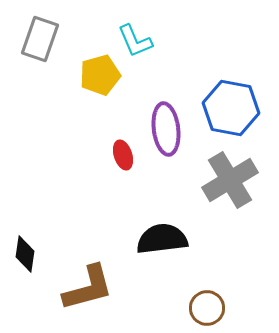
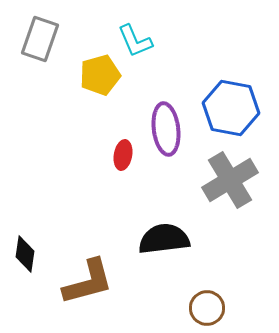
red ellipse: rotated 28 degrees clockwise
black semicircle: moved 2 px right
brown L-shape: moved 6 px up
